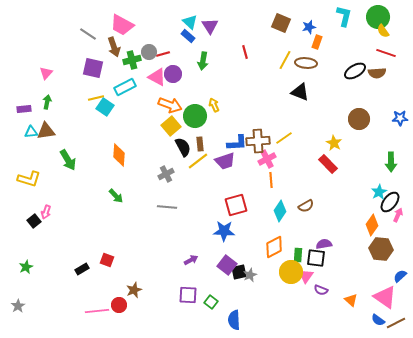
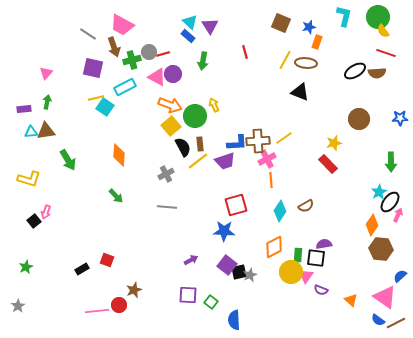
yellow star at (334, 143): rotated 28 degrees clockwise
